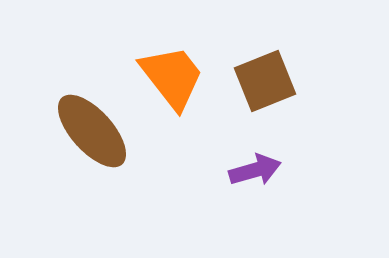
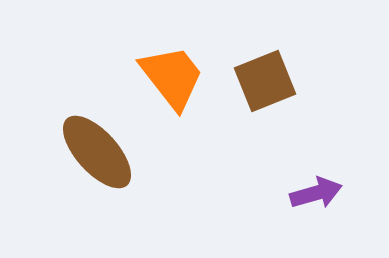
brown ellipse: moved 5 px right, 21 px down
purple arrow: moved 61 px right, 23 px down
